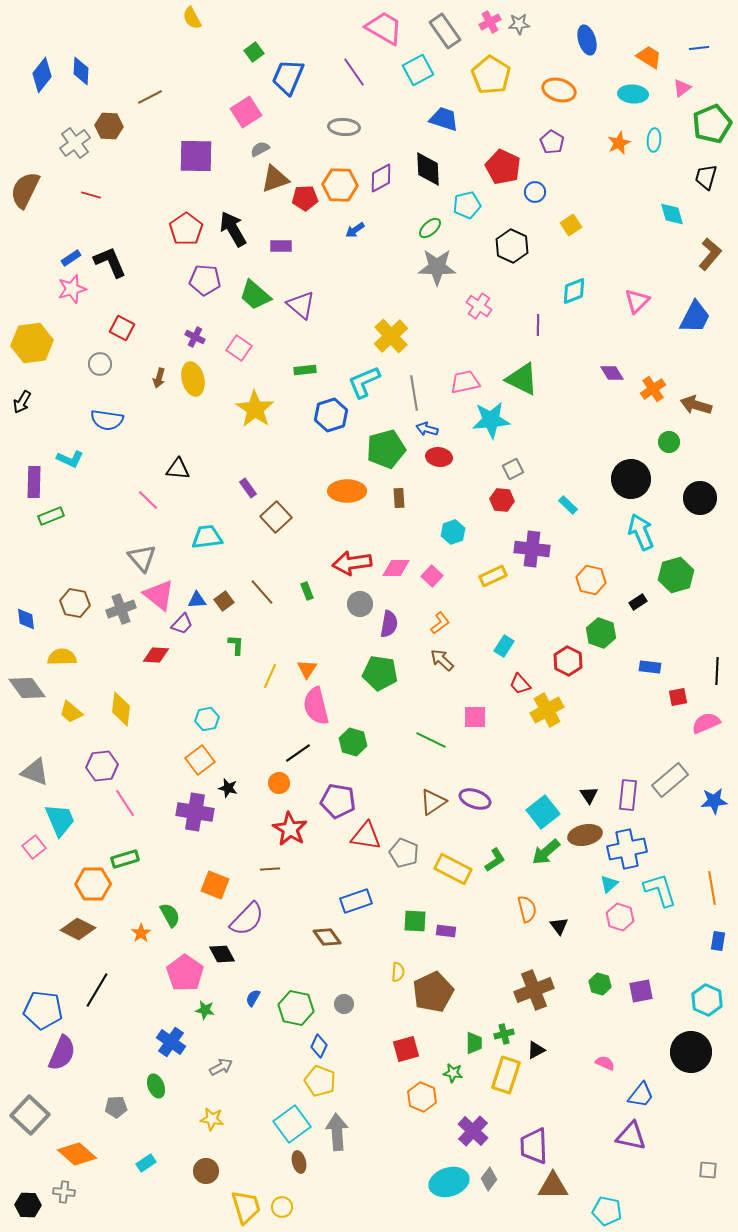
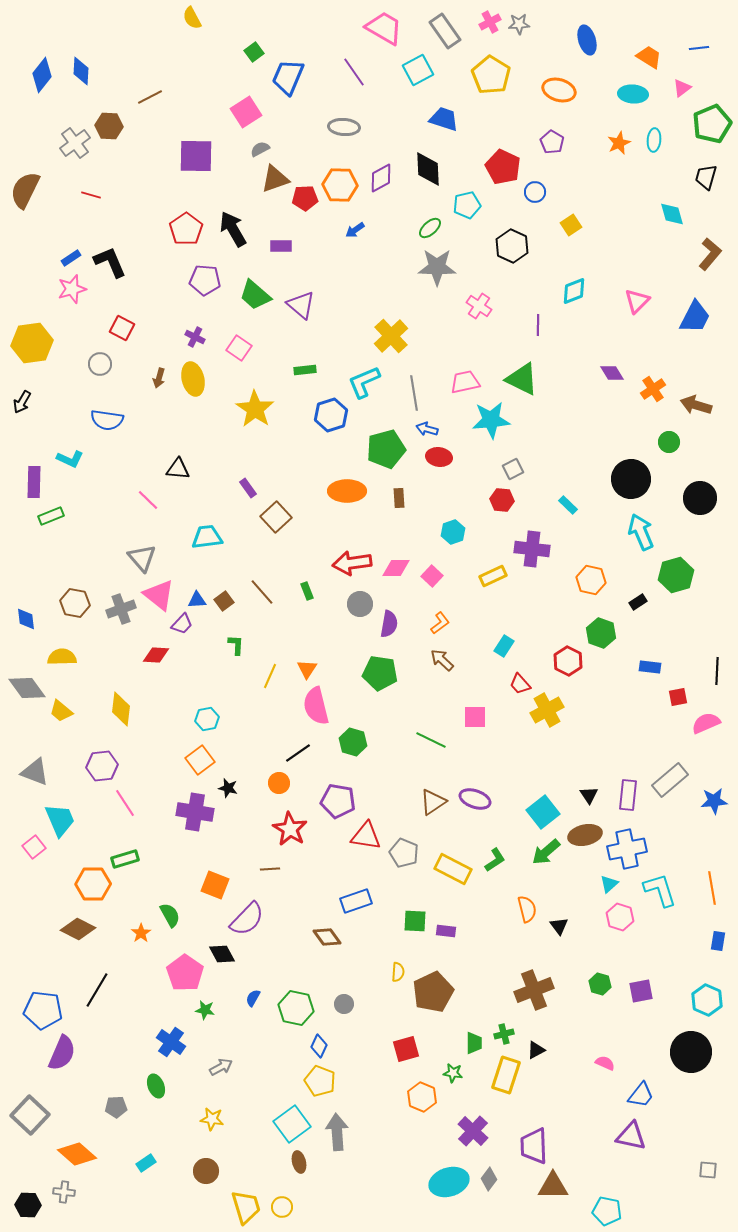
yellow trapezoid at (71, 712): moved 10 px left, 1 px up
